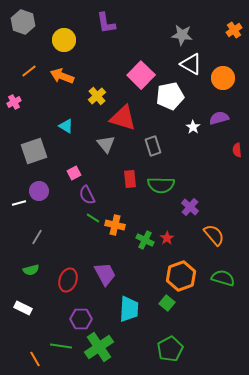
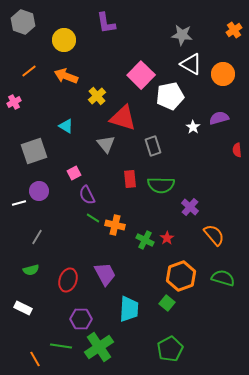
orange arrow at (62, 76): moved 4 px right
orange circle at (223, 78): moved 4 px up
